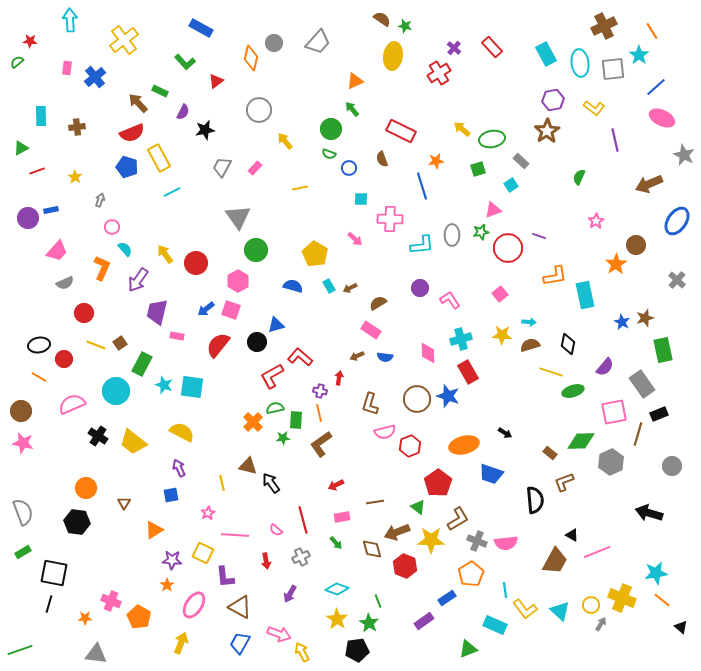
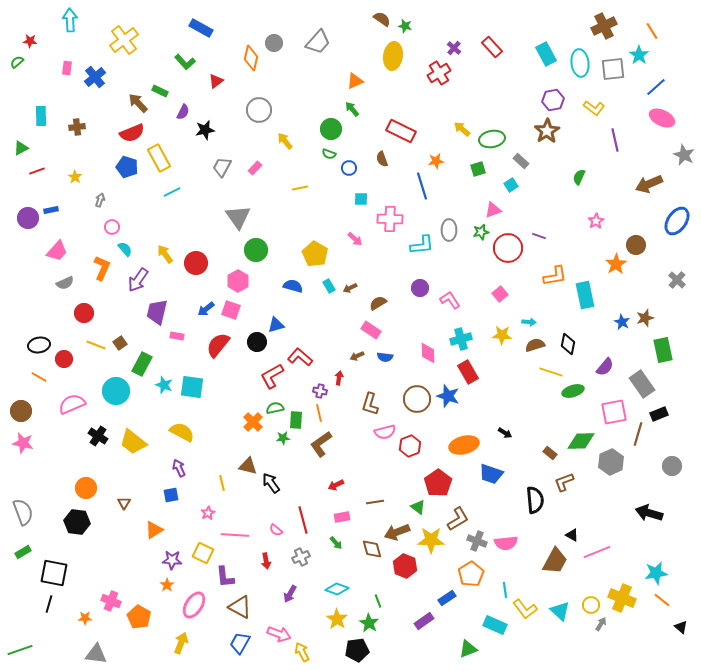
gray ellipse at (452, 235): moved 3 px left, 5 px up
brown semicircle at (530, 345): moved 5 px right
